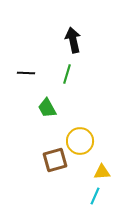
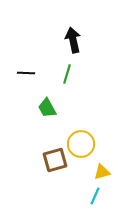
yellow circle: moved 1 px right, 3 px down
yellow triangle: rotated 12 degrees counterclockwise
